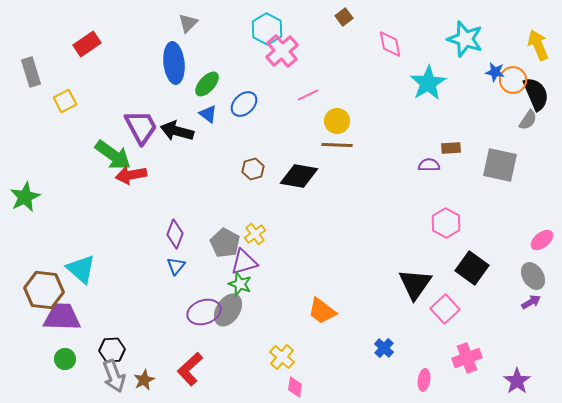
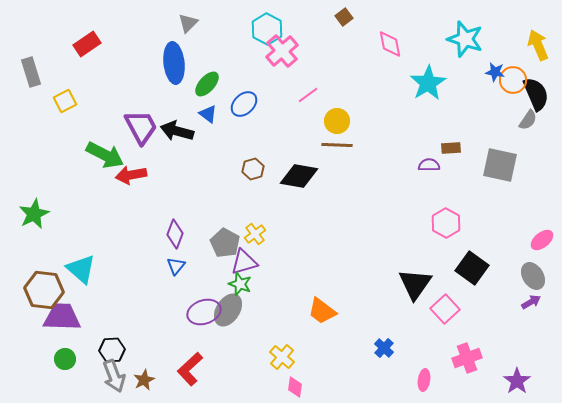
pink line at (308, 95): rotated 10 degrees counterclockwise
green arrow at (113, 155): moved 8 px left; rotated 9 degrees counterclockwise
green star at (25, 197): moved 9 px right, 17 px down
